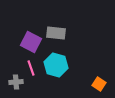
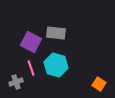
gray cross: rotated 16 degrees counterclockwise
